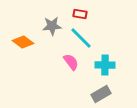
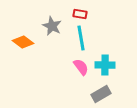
gray star: rotated 30 degrees clockwise
cyan line: rotated 35 degrees clockwise
pink semicircle: moved 10 px right, 5 px down
